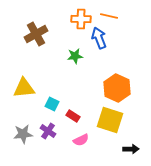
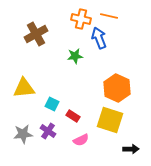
orange cross: rotated 12 degrees clockwise
